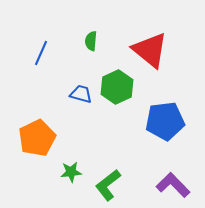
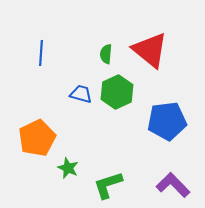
green semicircle: moved 15 px right, 13 px down
blue line: rotated 20 degrees counterclockwise
green hexagon: moved 5 px down
blue pentagon: moved 2 px right
green star: moved 3 px left, 4 px up; rotated 30 degrees clockwise
green L-shape: rotated 20 degrees clockwise
